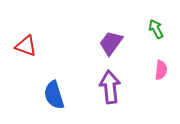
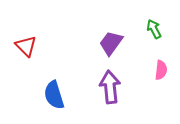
green arrow: moved 2 px left
red triangle: rotated 25 degrees clockwise
